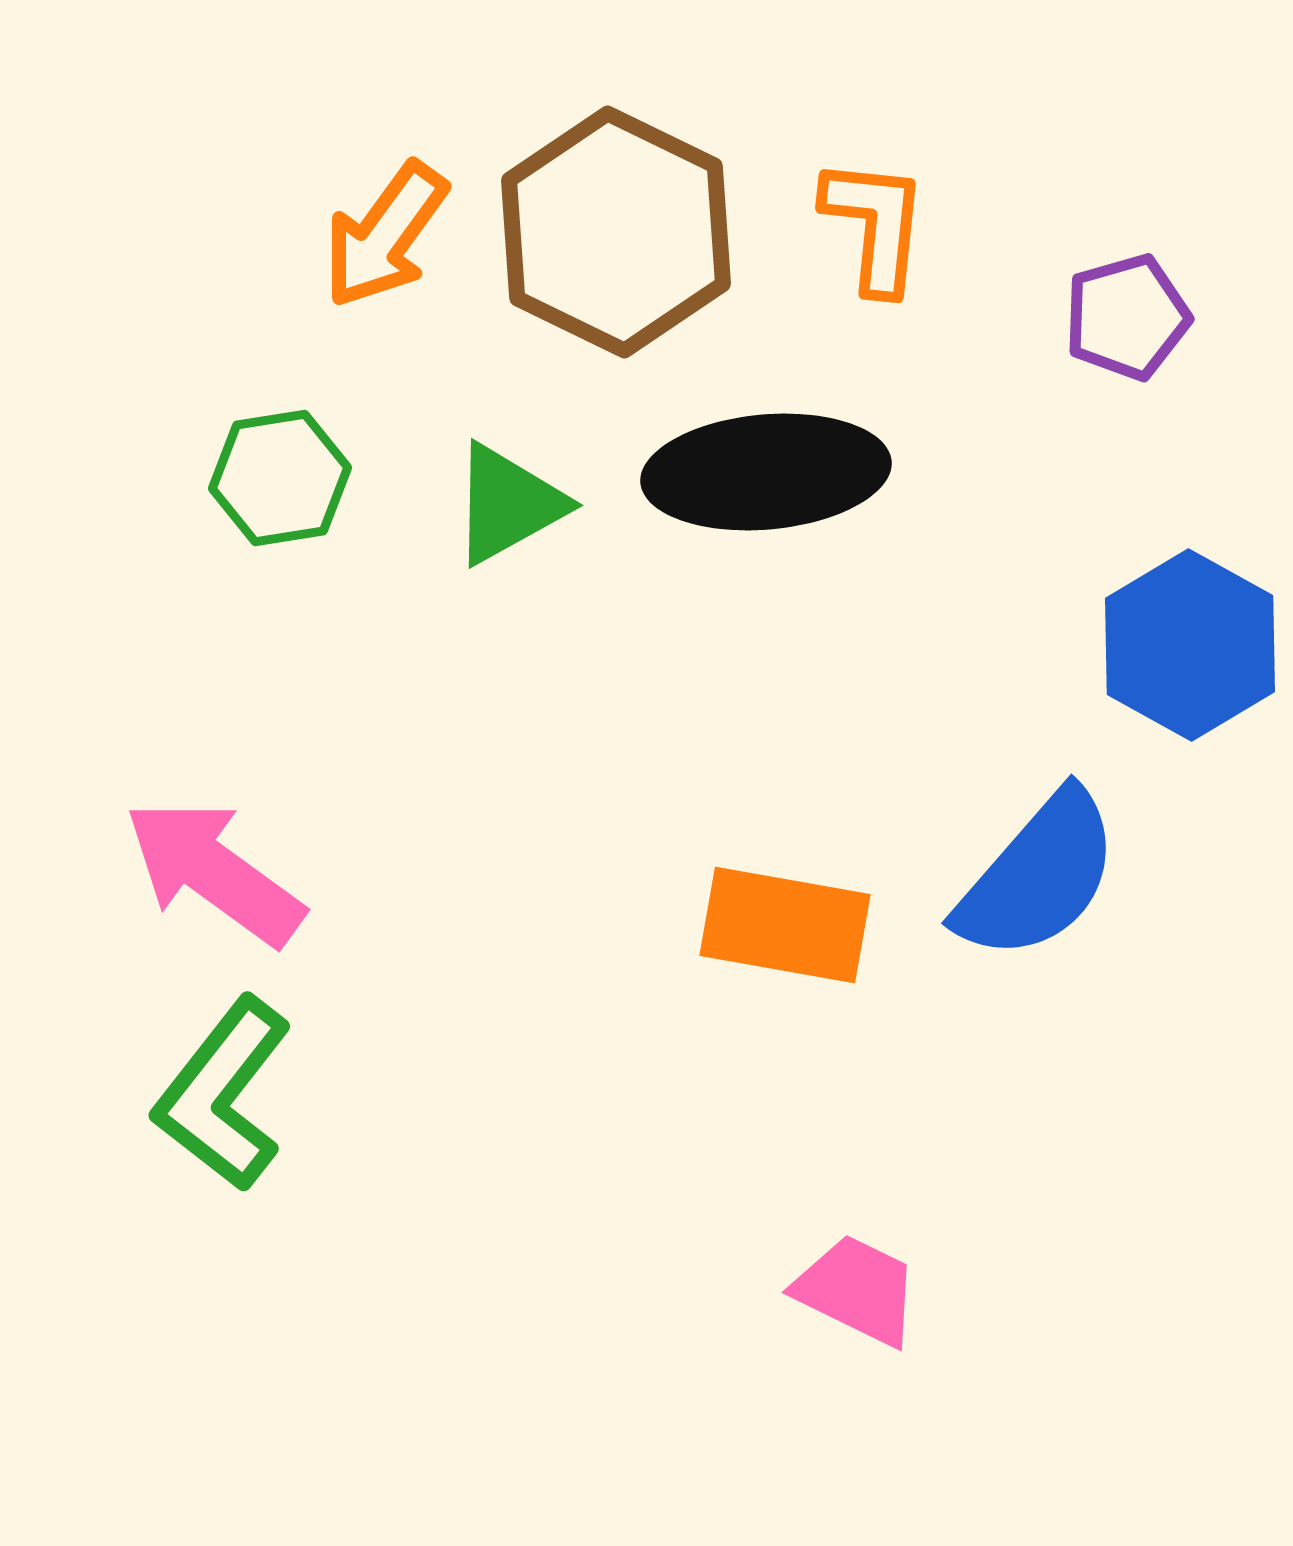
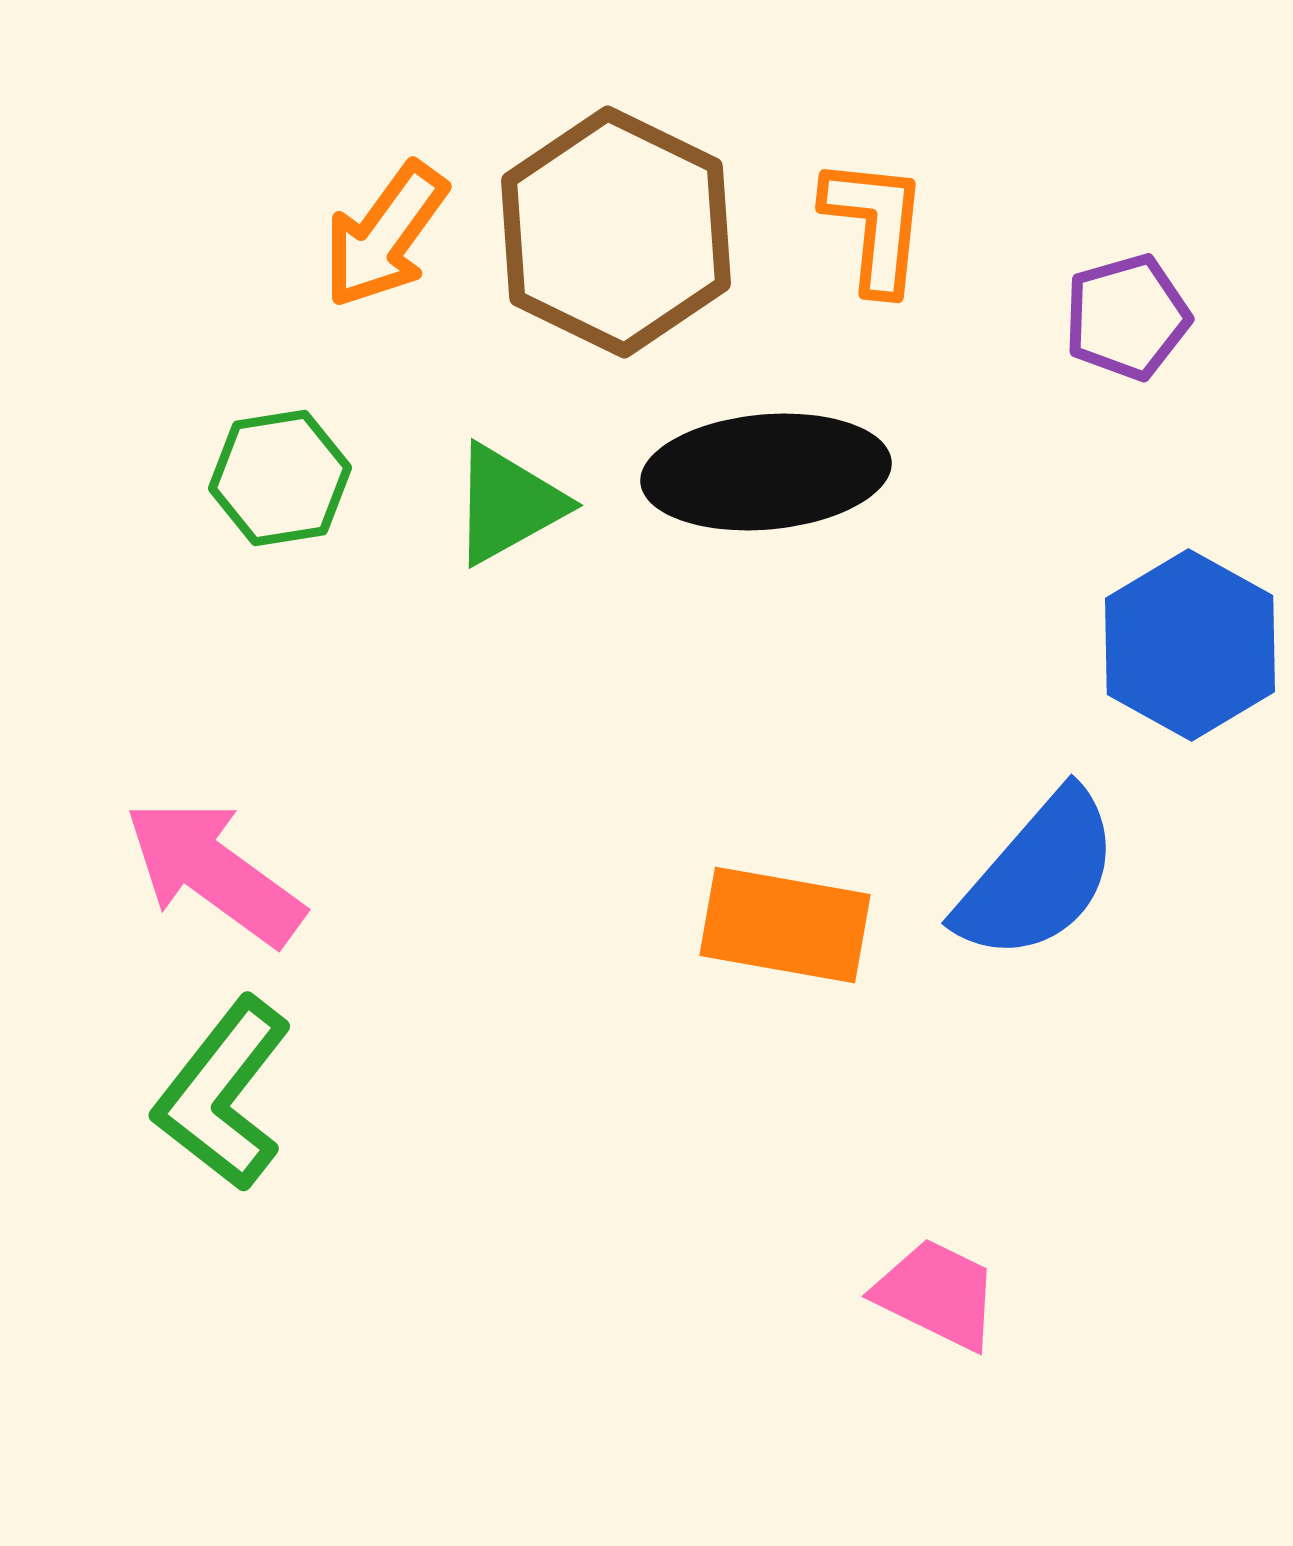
pink trapezoid: moved 80 px right, 4 px down
